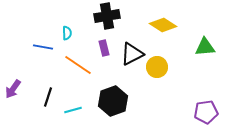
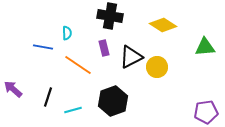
black cross: moved 3 px right; rotated 20 degrees clockwise
black triangle: moved 1 px left, 3 px down
purple arrow: rotated 96 degrees clockwise
